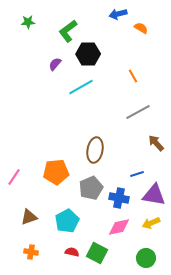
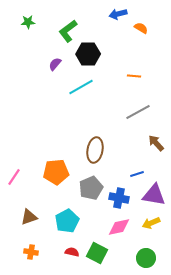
orange line: moved 1 px right; rotated 56 degrees counterclockwise
